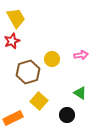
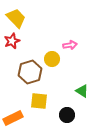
yellow trapezoid: rotated 15 degrees counterclockwise
pink arrow: moved 11 px left, 10 px up
brown hexagon: moved 2 px right
green triangle: moved 2 px right, 2 px up
yellow square: rotated 36 degrees counterclockwise
